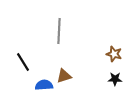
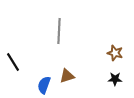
brown star: moved 1 px right, 1 px up
black line: moved 10 px left
brown triangle: moved 3 px right
blue semicircle: rotated 66 degrees counterclockwise
